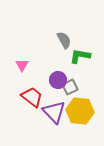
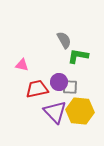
green L-shape: moved 2 px left
pink triangle: rotated 48 degrees counterclockwise
purple circle: moved 1 px right, 2 px down
gray square: rotated 28 degrees clockwise
red trapezoid: moved 5 px right, 8 px up; rotated 50 degrees counterclockwise
purple triangle: moved 1 px right
